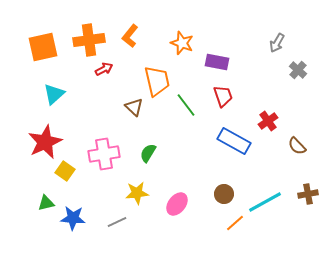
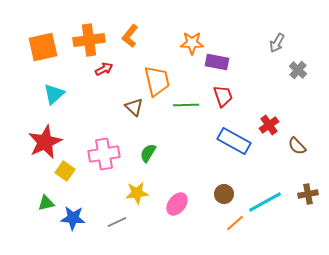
orange star: moved 10 px right; rotated 20 degrees counterclockwise
green line: rotated 55 degrees counterclockwise
red cross: moved 1 px right, 4 px down
